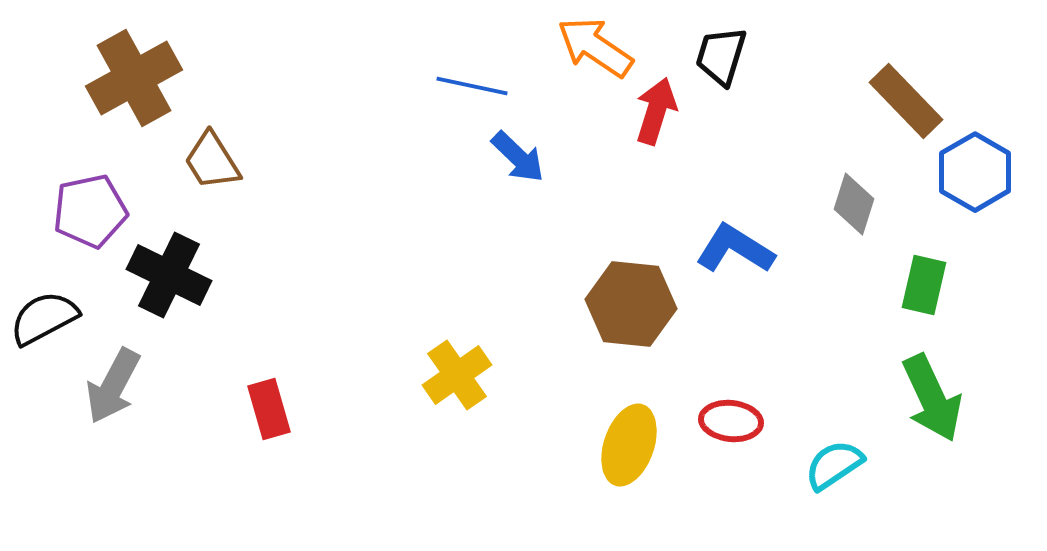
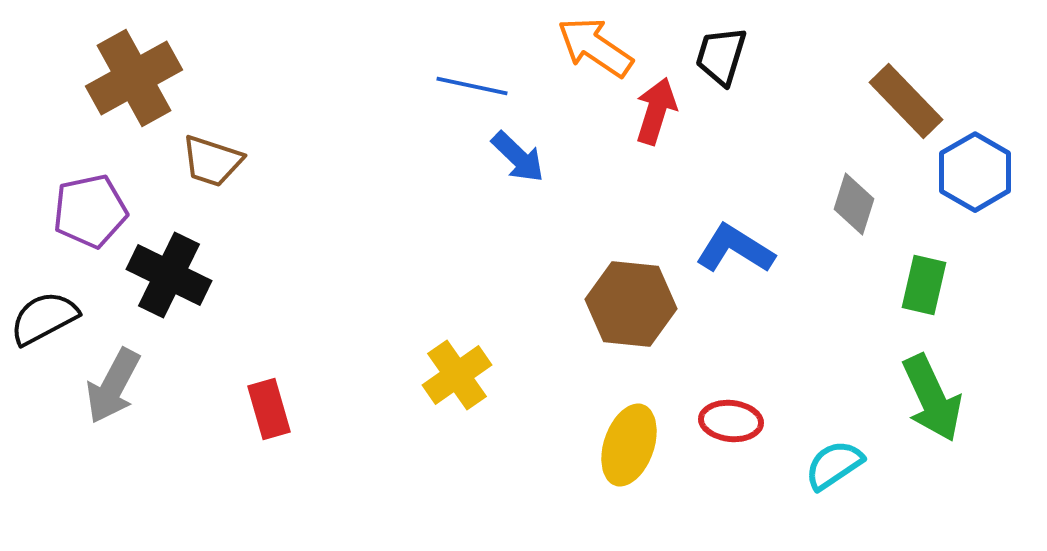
brown trapezoid: rotated 40 degrees counterclockwise
